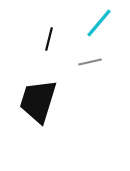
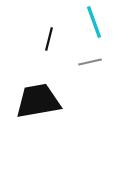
cyan line: moved 5 px left, 1 px up; rotated 60 degrees counterclockwise
black trapezoid: rotated 63 degrees clockwise
